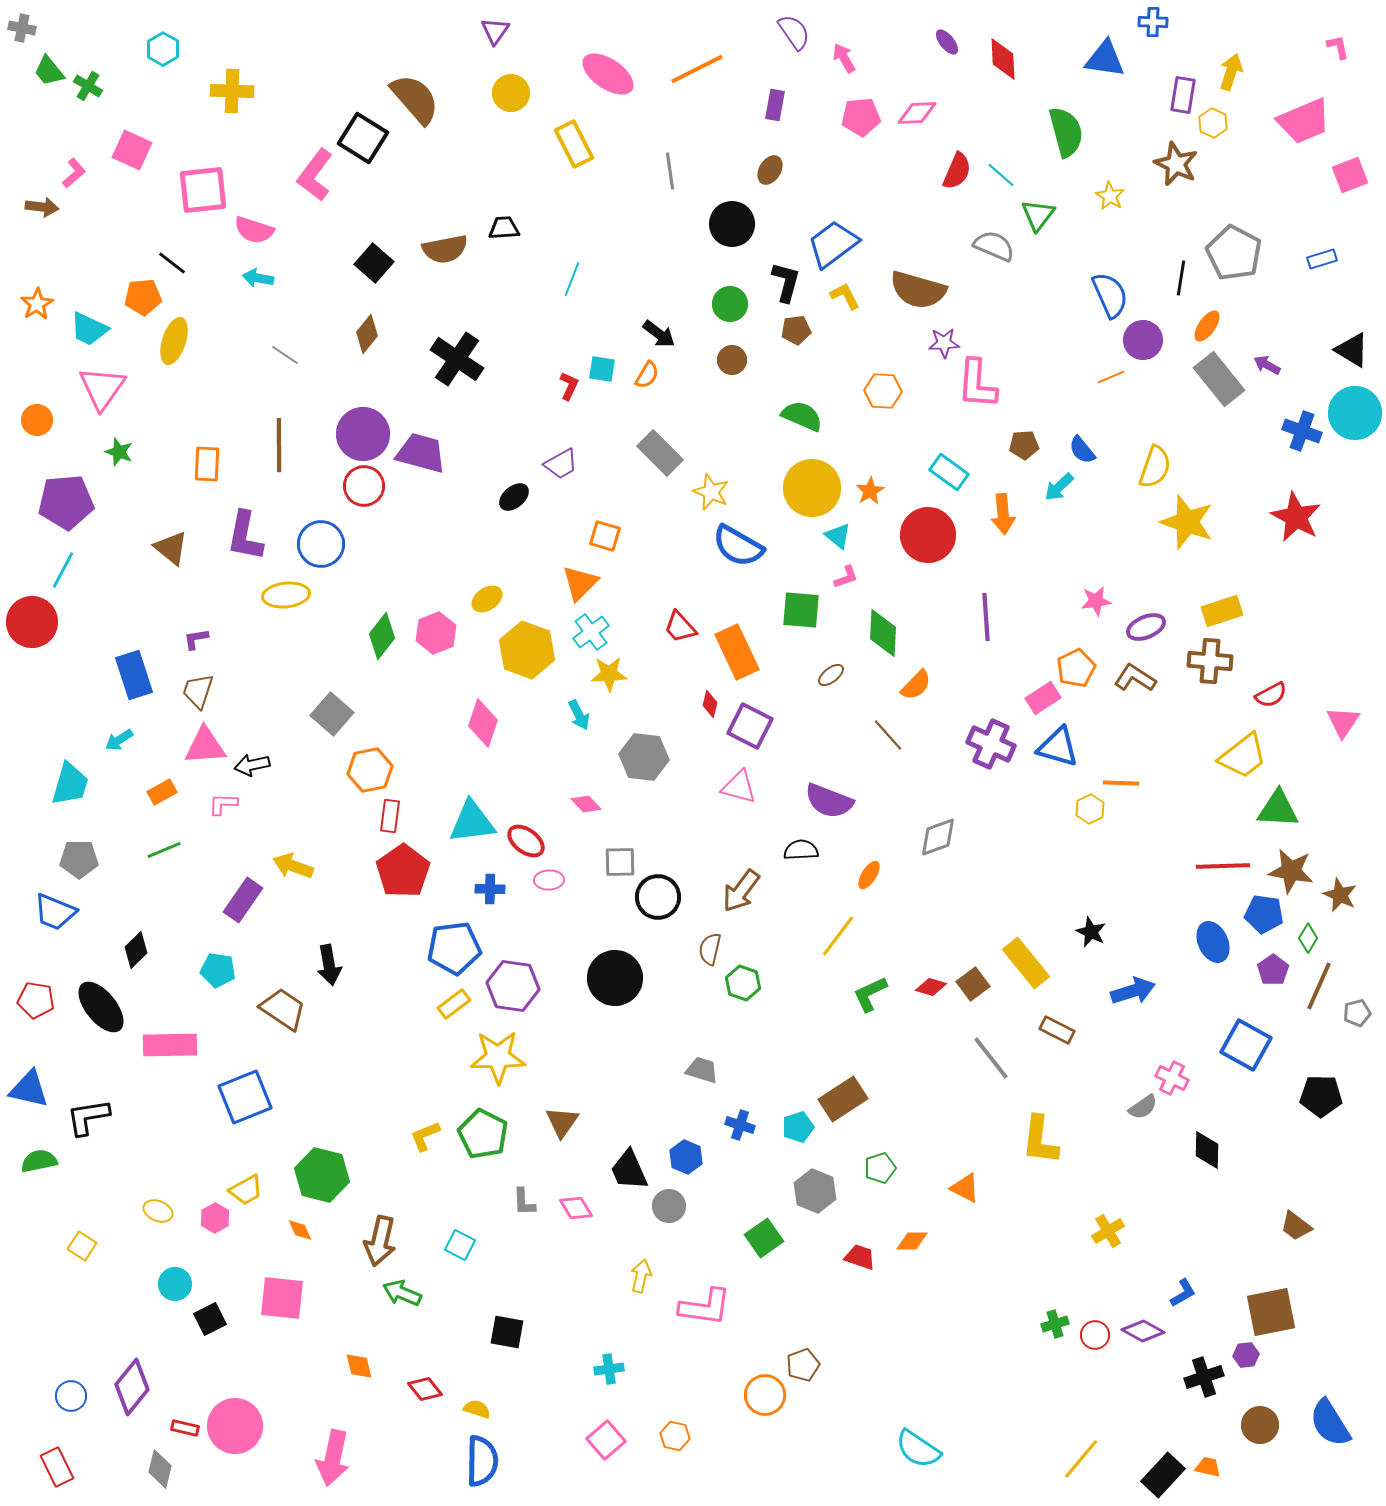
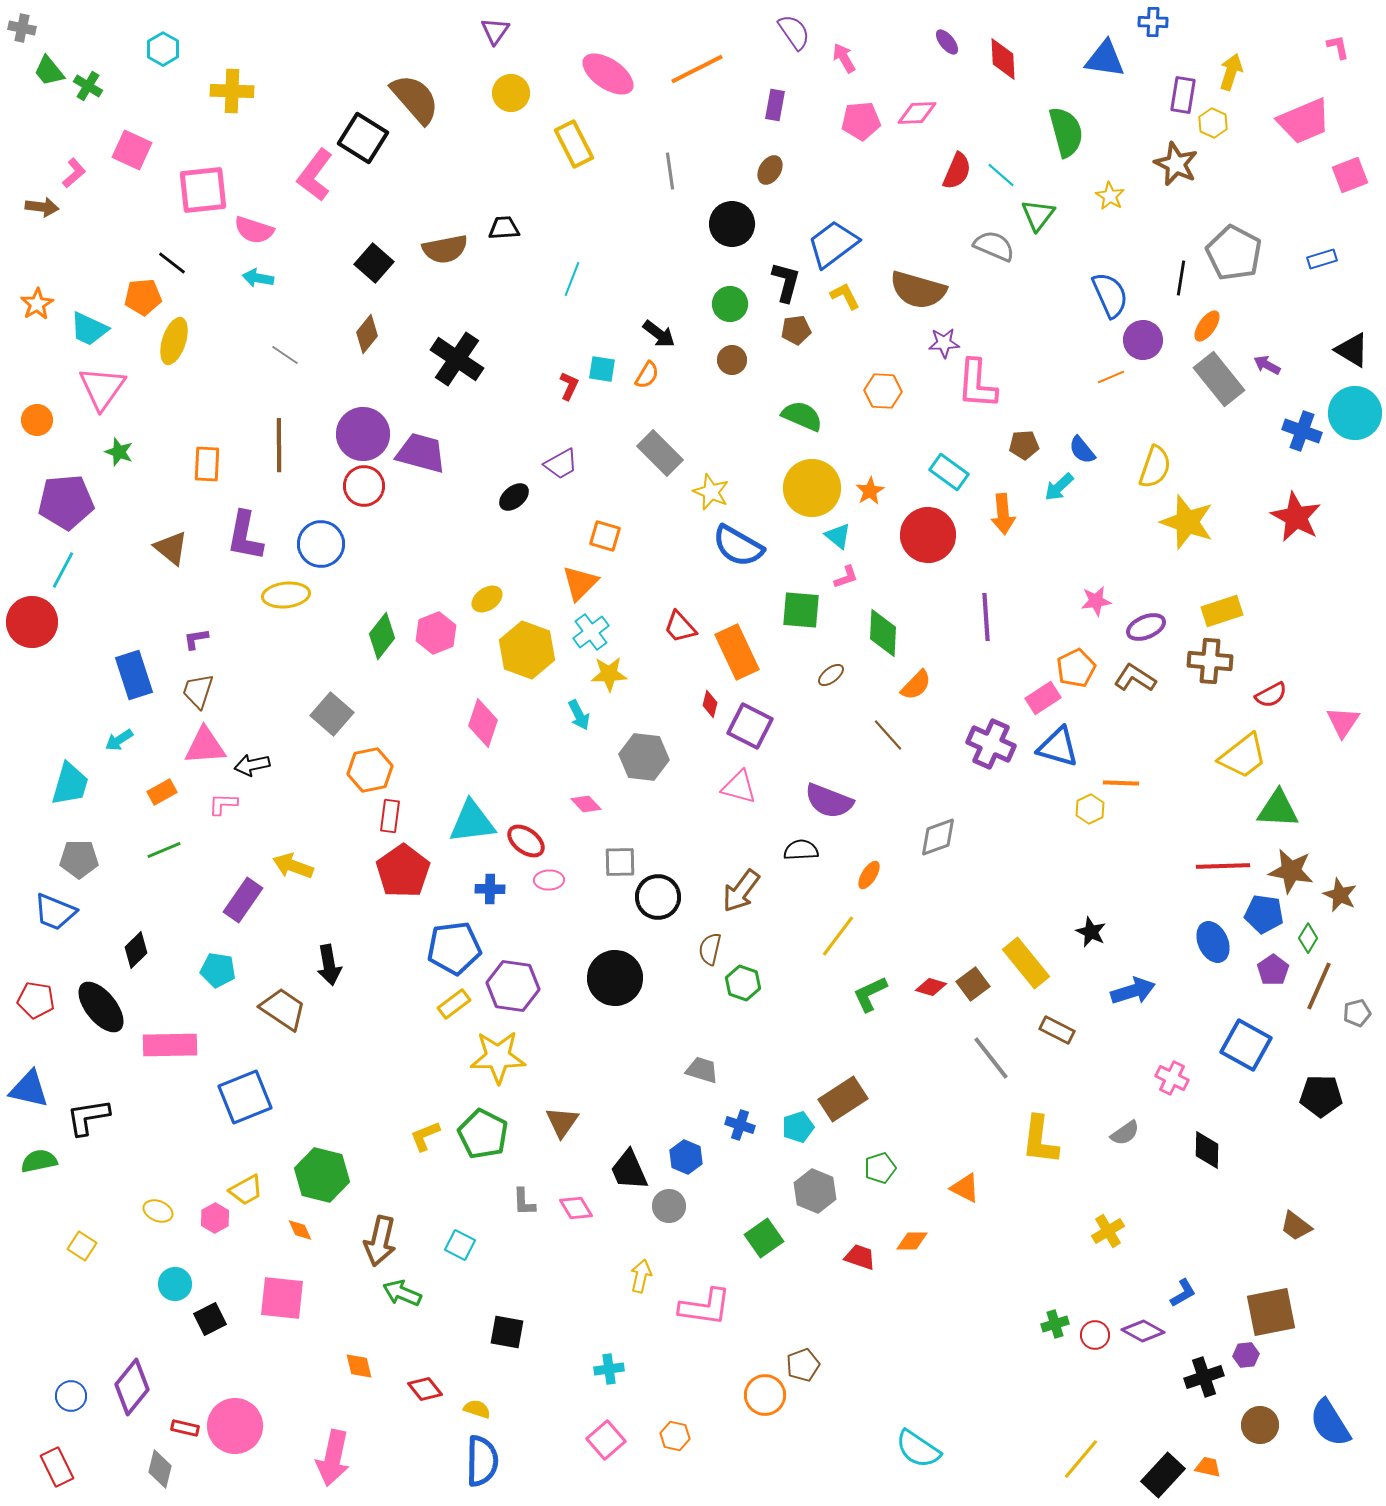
pink pentagon at (861, 117): moved 4 px down
gray semicircle at (1143, 1107): moved 18 px left, 26 px down
